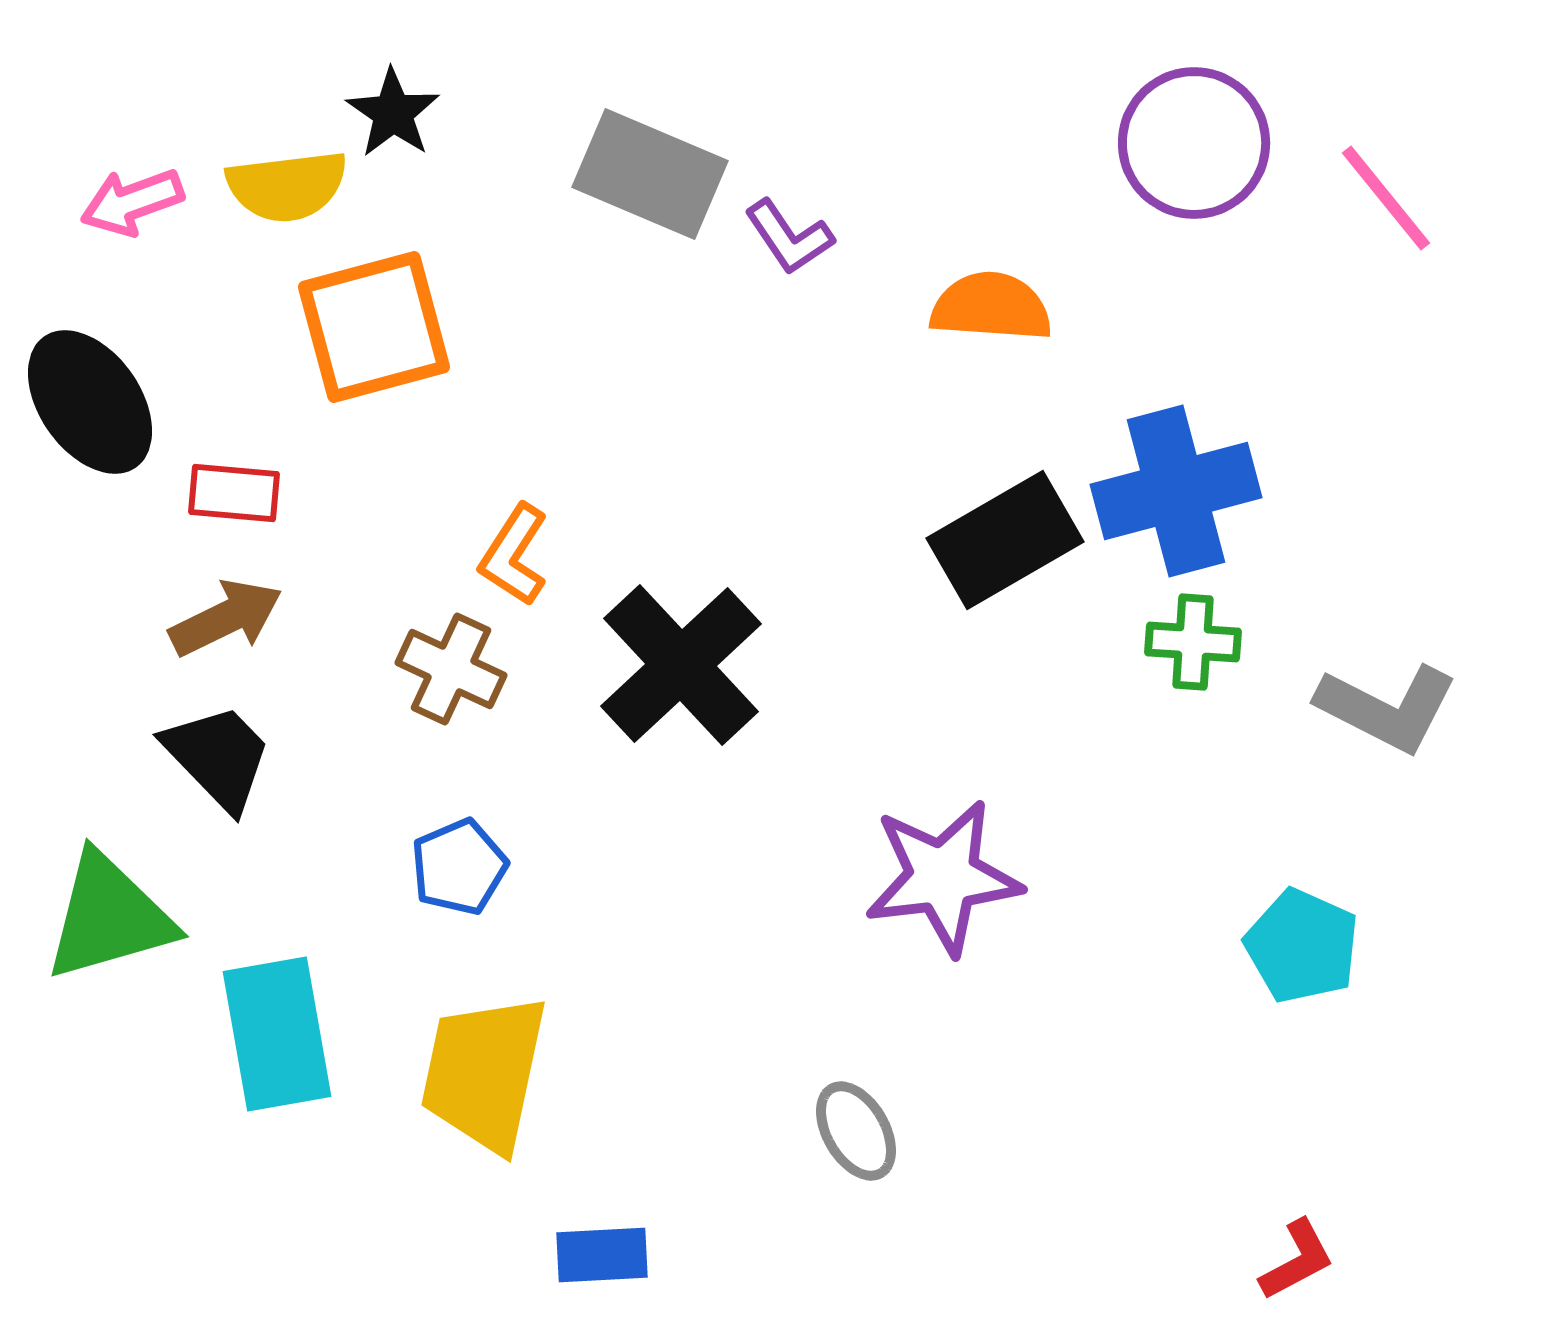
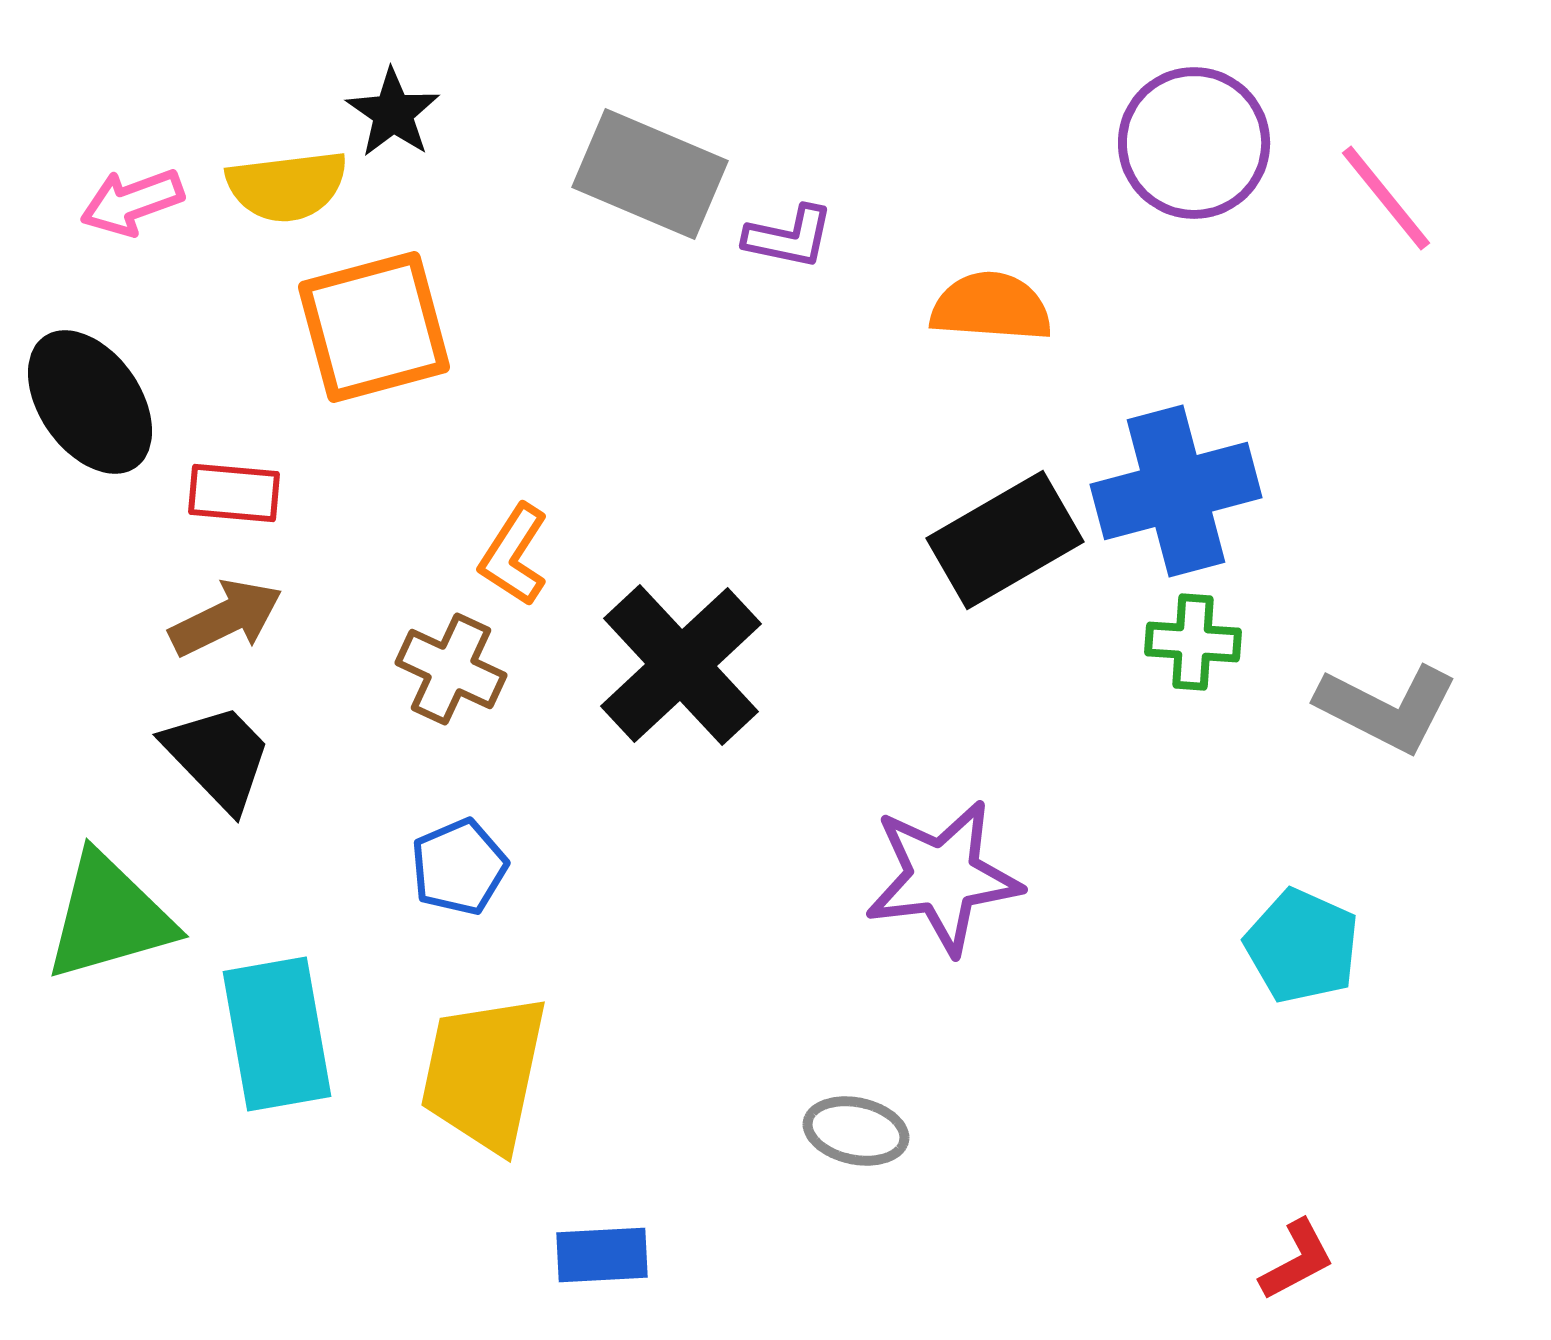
purple L-shape: rotated 44 degrees counterclockwise
gray ellipse: rotated 48 degrees counterclockwise
